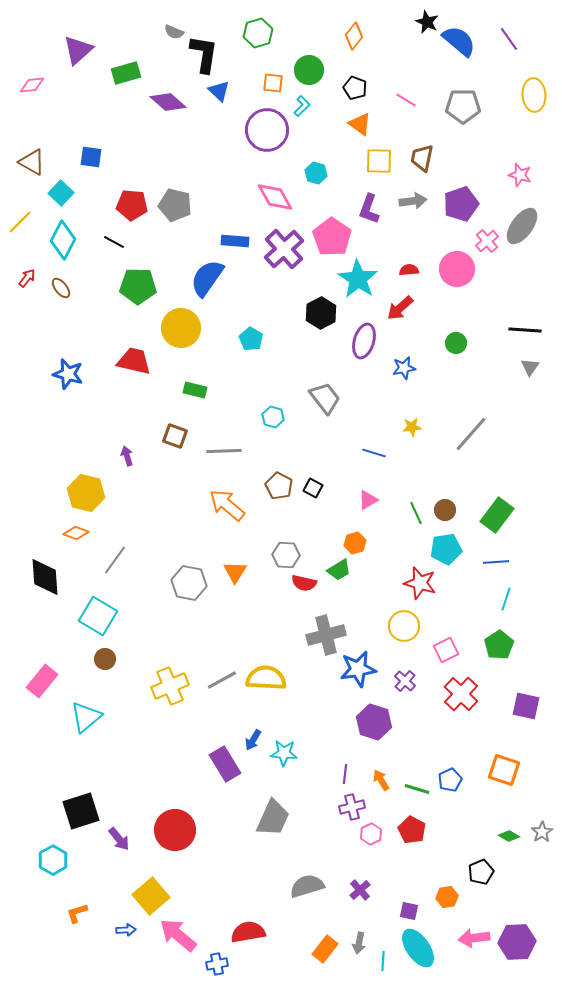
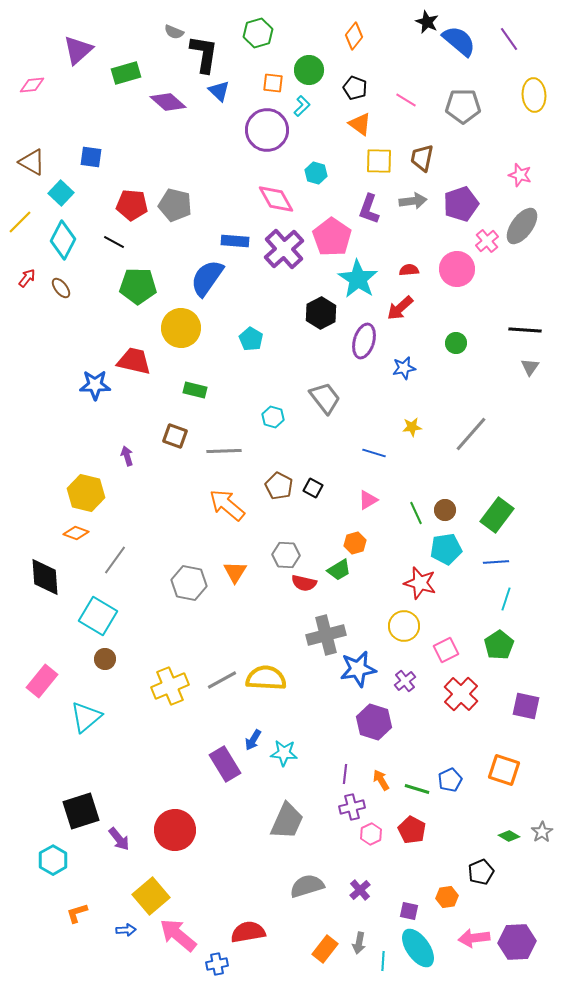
pink diamond at (275, 197): moved 1 px right, 2 px down
blue star at (68, 374): moved 27 px right, 11 px down; rotated 16 degrees counterclockwise
purple cross at (405, 681): rotated 10 degrees clockwise
gray trapezoid at (273, 818): moved 14 px right, 3 px down
